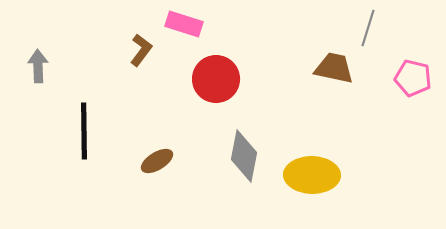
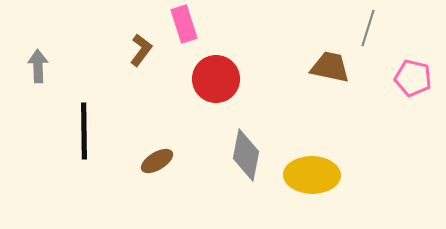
pink rectangle: rotated 54 degrees clockwise
brown trapezoid: moved 4 px left, 1 px up
gray diamond: moved 2 px right, 1 px up
